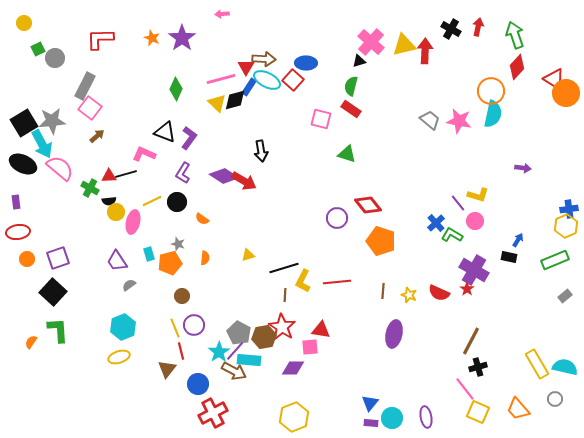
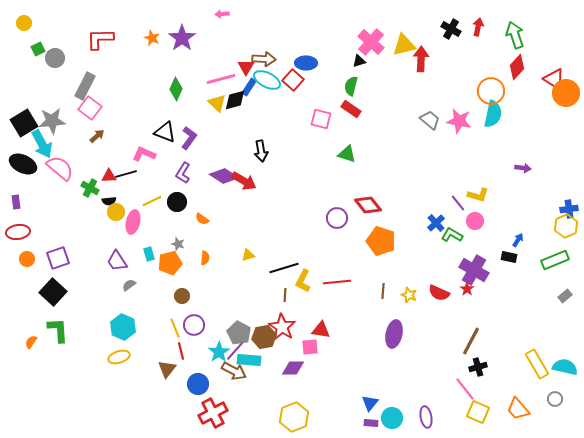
red arrow at (425, 51): moved 4 px left, 8 px down
cyan hexagon at (123, 327): rotated 15 degrees counterclockwise
